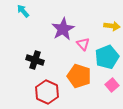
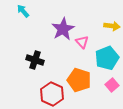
pink triangle: moved 1 px left, 2 px up
cyan pentagon: moved 1 px down
orange pentagon: moved 4 px down
red hexagon: moved 5 px right, 2 px down
